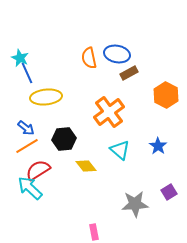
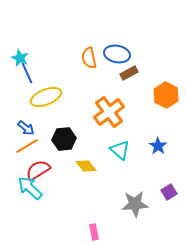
yellow ellipse: rotated 16 degrees counterclockwise
